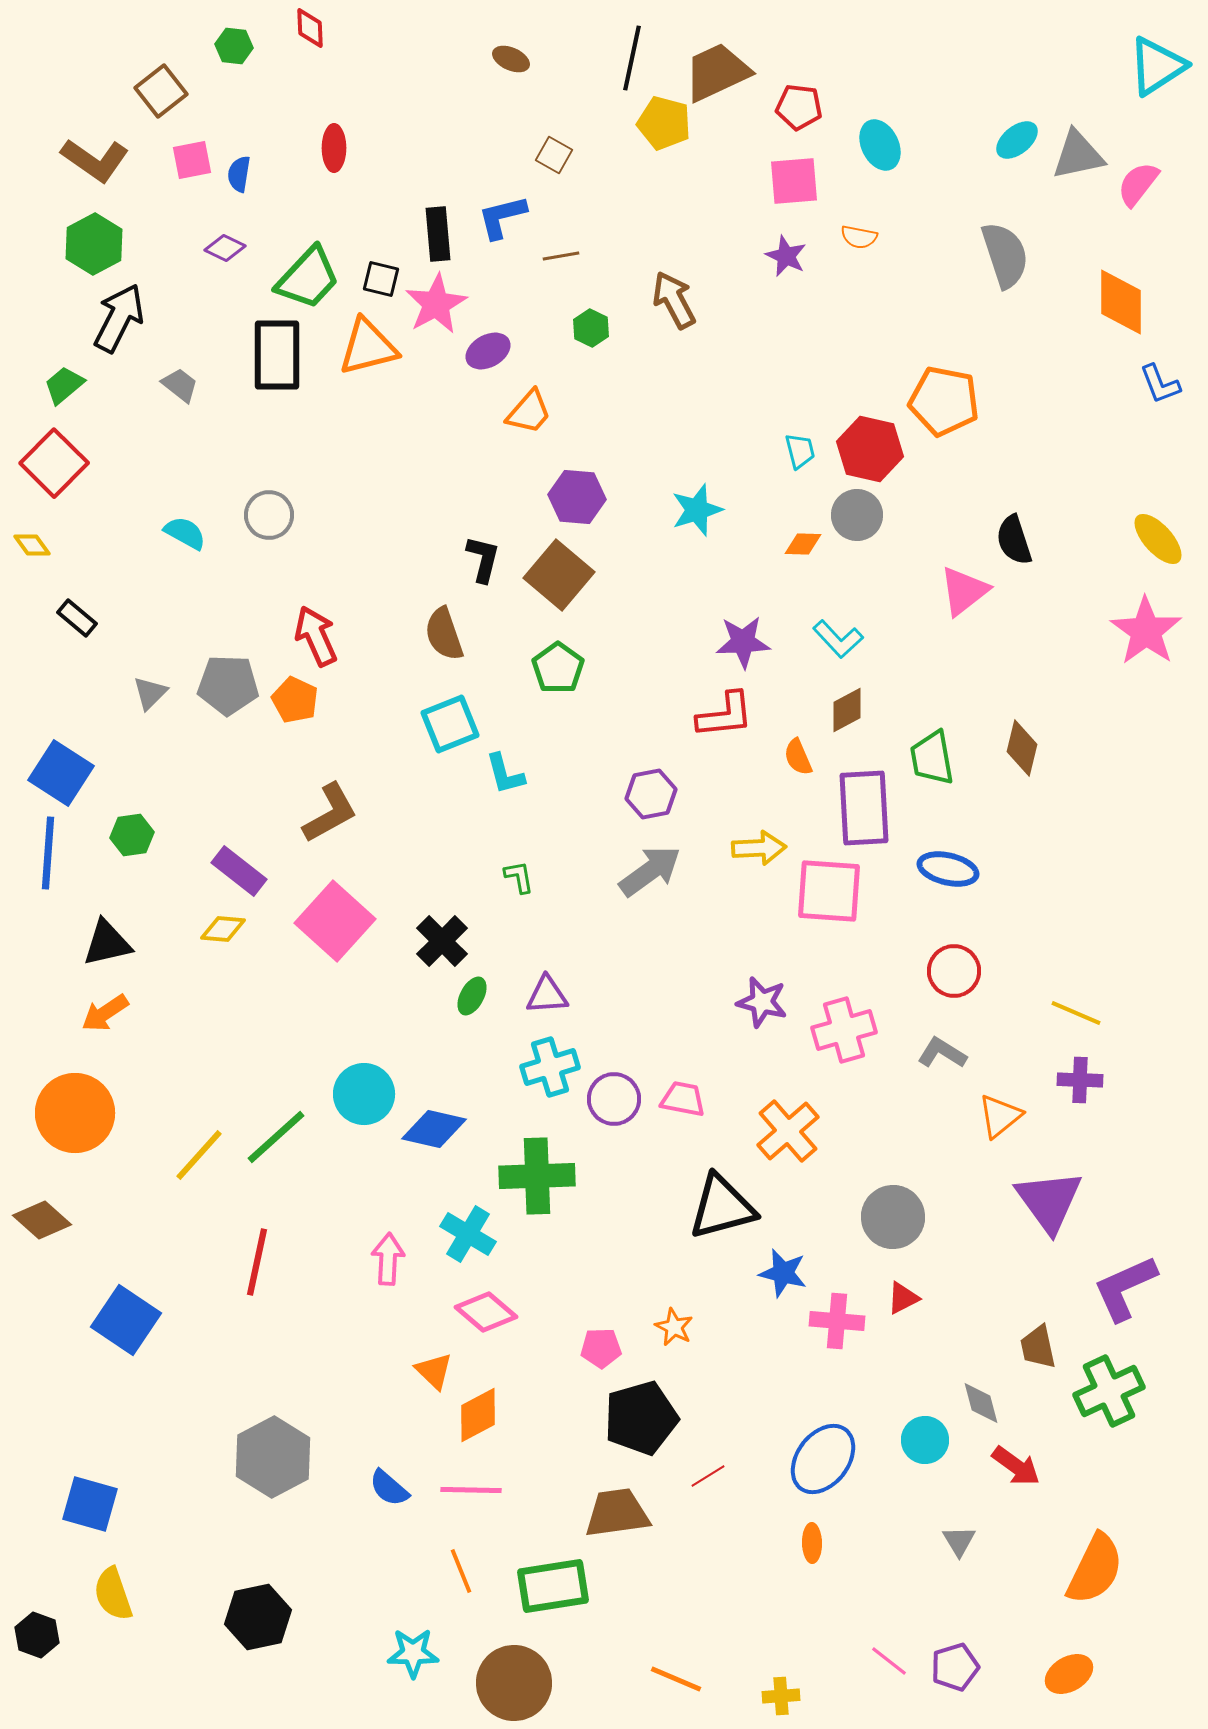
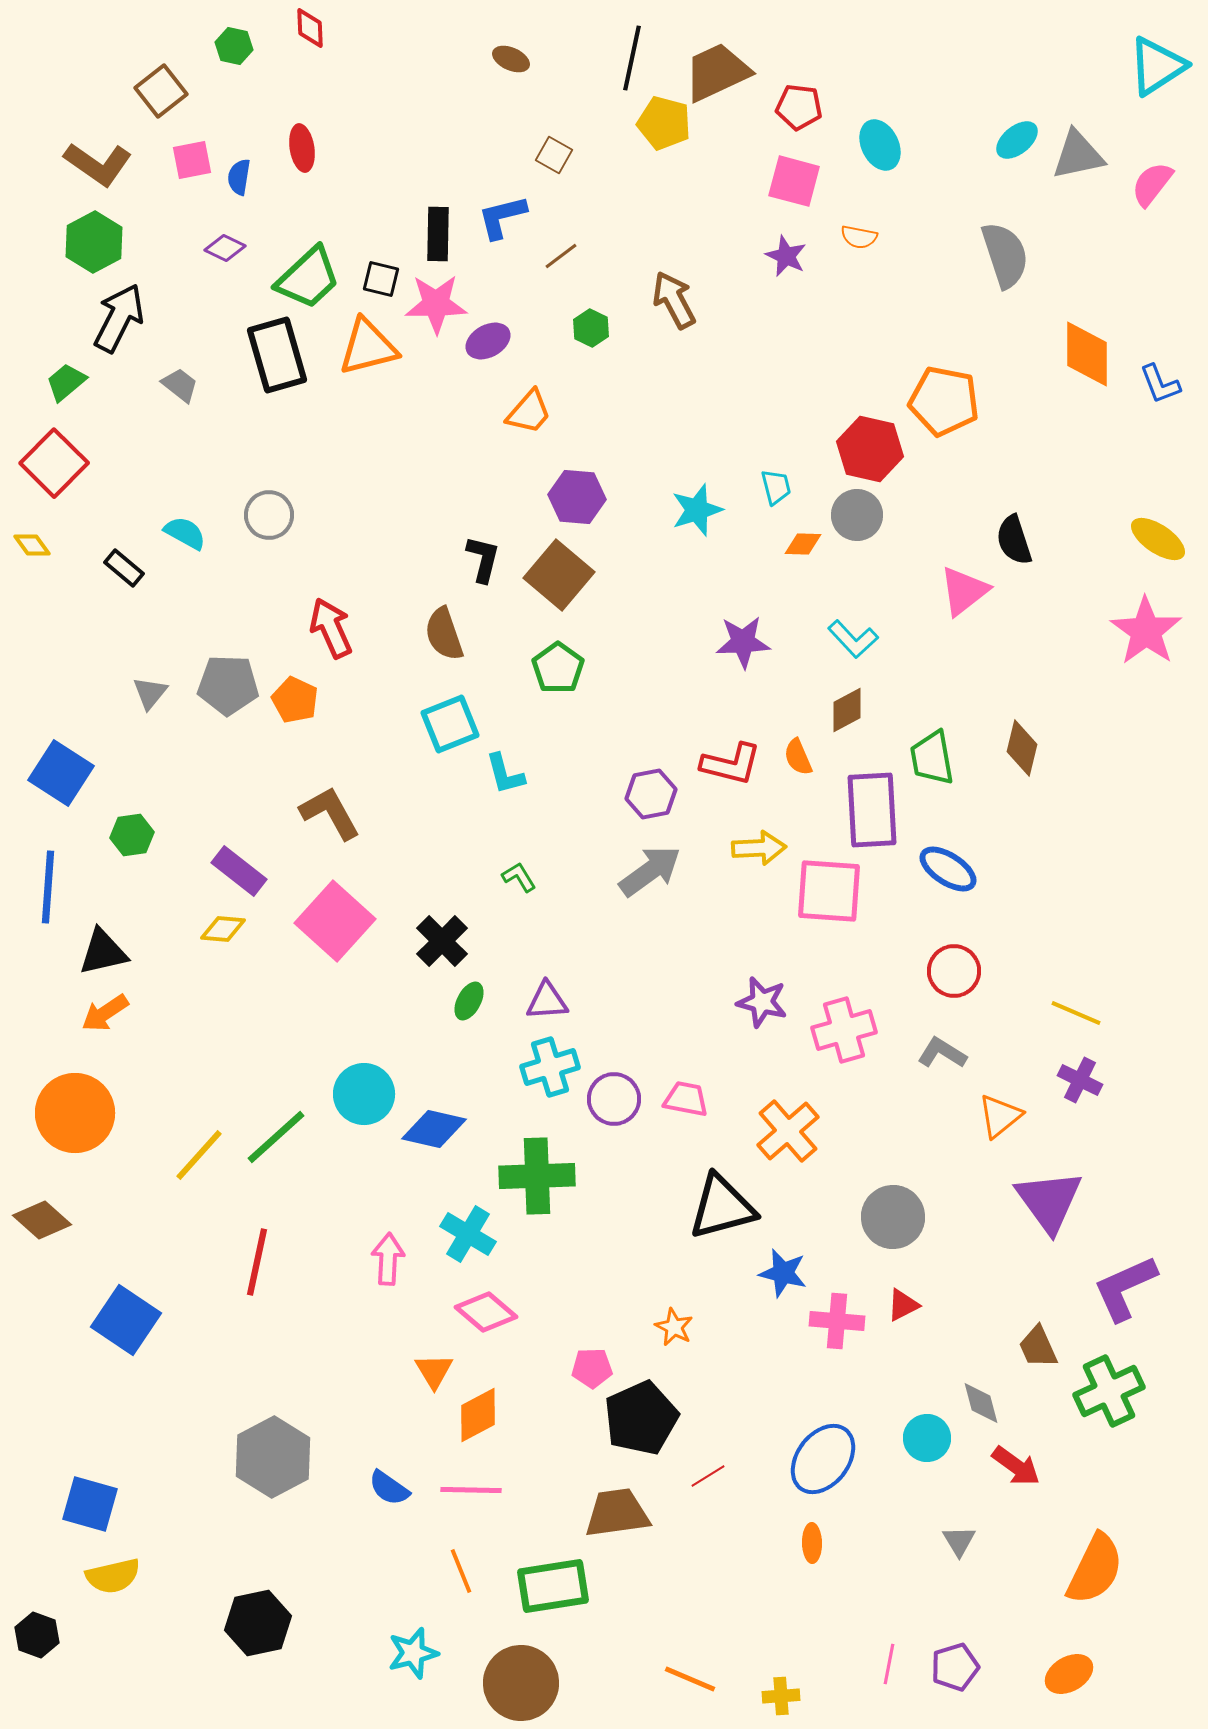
green hexagon at (234, 46): rotated 6 degrees clockwise
red ellipse at (334, 148): moved 32 px left; rotated 9 degrees counterclockwise
brown L-shape at (95, 160): moved 3 px right, 4 px down
blue semicircle at (239, 174): moved 3 px down
pink square at (794, 181): rotated 20 degrees clockwise
pink semicircle at (1138, 184): moved 14 px right
black rectangle at (438, 234): rotated 6 degrees clockwise
green hexagon at (94, 244): moved 2 px up
brown line at (561, 256): rotated 27 degrees counterclockwise
green trapezoid at (308, 278): rotated 4 degrees clockwise
orange diamond at (1121, 302): moved 34 px left, 52 px down
pink star at (436, 304): rotated 28 degrees clockwise
purple ellipse at (488, 351): moved 10 px up
black rectangle at (277, 355): rotated 16 degrees counterclockwise
green trapezoid at (64, 385): moved 2 px right, 3 px up
cyan trapezoid at (800, 451): moved 24 px left, 36 px down
yellow ellipse at (1158, 539): rotated 14 degrees counterclockwise
black rectangle at (77, 618): moved 47 px right, 50 px up
red arrow at (316, 636): moved 15 px right, 8 px up
cyan L-shape at (838, 639): moved 15 px right
gray triangle at (150, 693): rotated 6 degrees counterclockwise
red L-shape at (725, 715): moved 6 px right, 49 px down; rotated 20 degrees clockwise
purple rectangle at (864, 808): moved 8 px right, 2 px down
brown L-shape at (330, 813): rotated 90 degrees counterclockwise
blue line at (48, 853): moved 34 px down
blue ellipse at (948, 869): rotated 20 degrees clockwise
green L-shape at (519, 877): rotated 21 degrees counterclockwise
black triangle at (107, 943): moved 4 px left, 9 px down
purple triangle at (547, 995): moved 6 px down
green ellipse at (472, 996): moved 3 px left, 5 px down
purple cross at (1080, 1080): rotated 24 degrees clockwise
pink trapezoid at (683, 1099): moved 3 px right
red triangle at (903, 1298): moved 7 px down
brown trapezoid at (1038, 1347): rotated 12 degrees counterclockwise
pink pentagon at (601, 1348): moved 9 px left, 20 px down
orange triangle at (434, 1371): rotated 15 degrees clockwise
black pentagon at (641, 1418): rotated 8 degrees counterclockwise
cyan circle at (925, 1440): moved 2 px right, 2 px up
blue semicircle at (389, 1488): rotated 6 degrees counterclockwise
yellow semicircle at (113, 1594): moved 18 px up; rotated 84 degrees counterclockwise
black hexagon at (258, 1617): moved 6 px down
cyan star at (413, 1653): rotated 15 degrees counterclockwise
pink line at (889, 1661): moved 3 px down; rotated 63 degrees clockwise
orange line at (676, 1679): moved 14 px right
brown circle at (514, 1683): moved 7 px right
